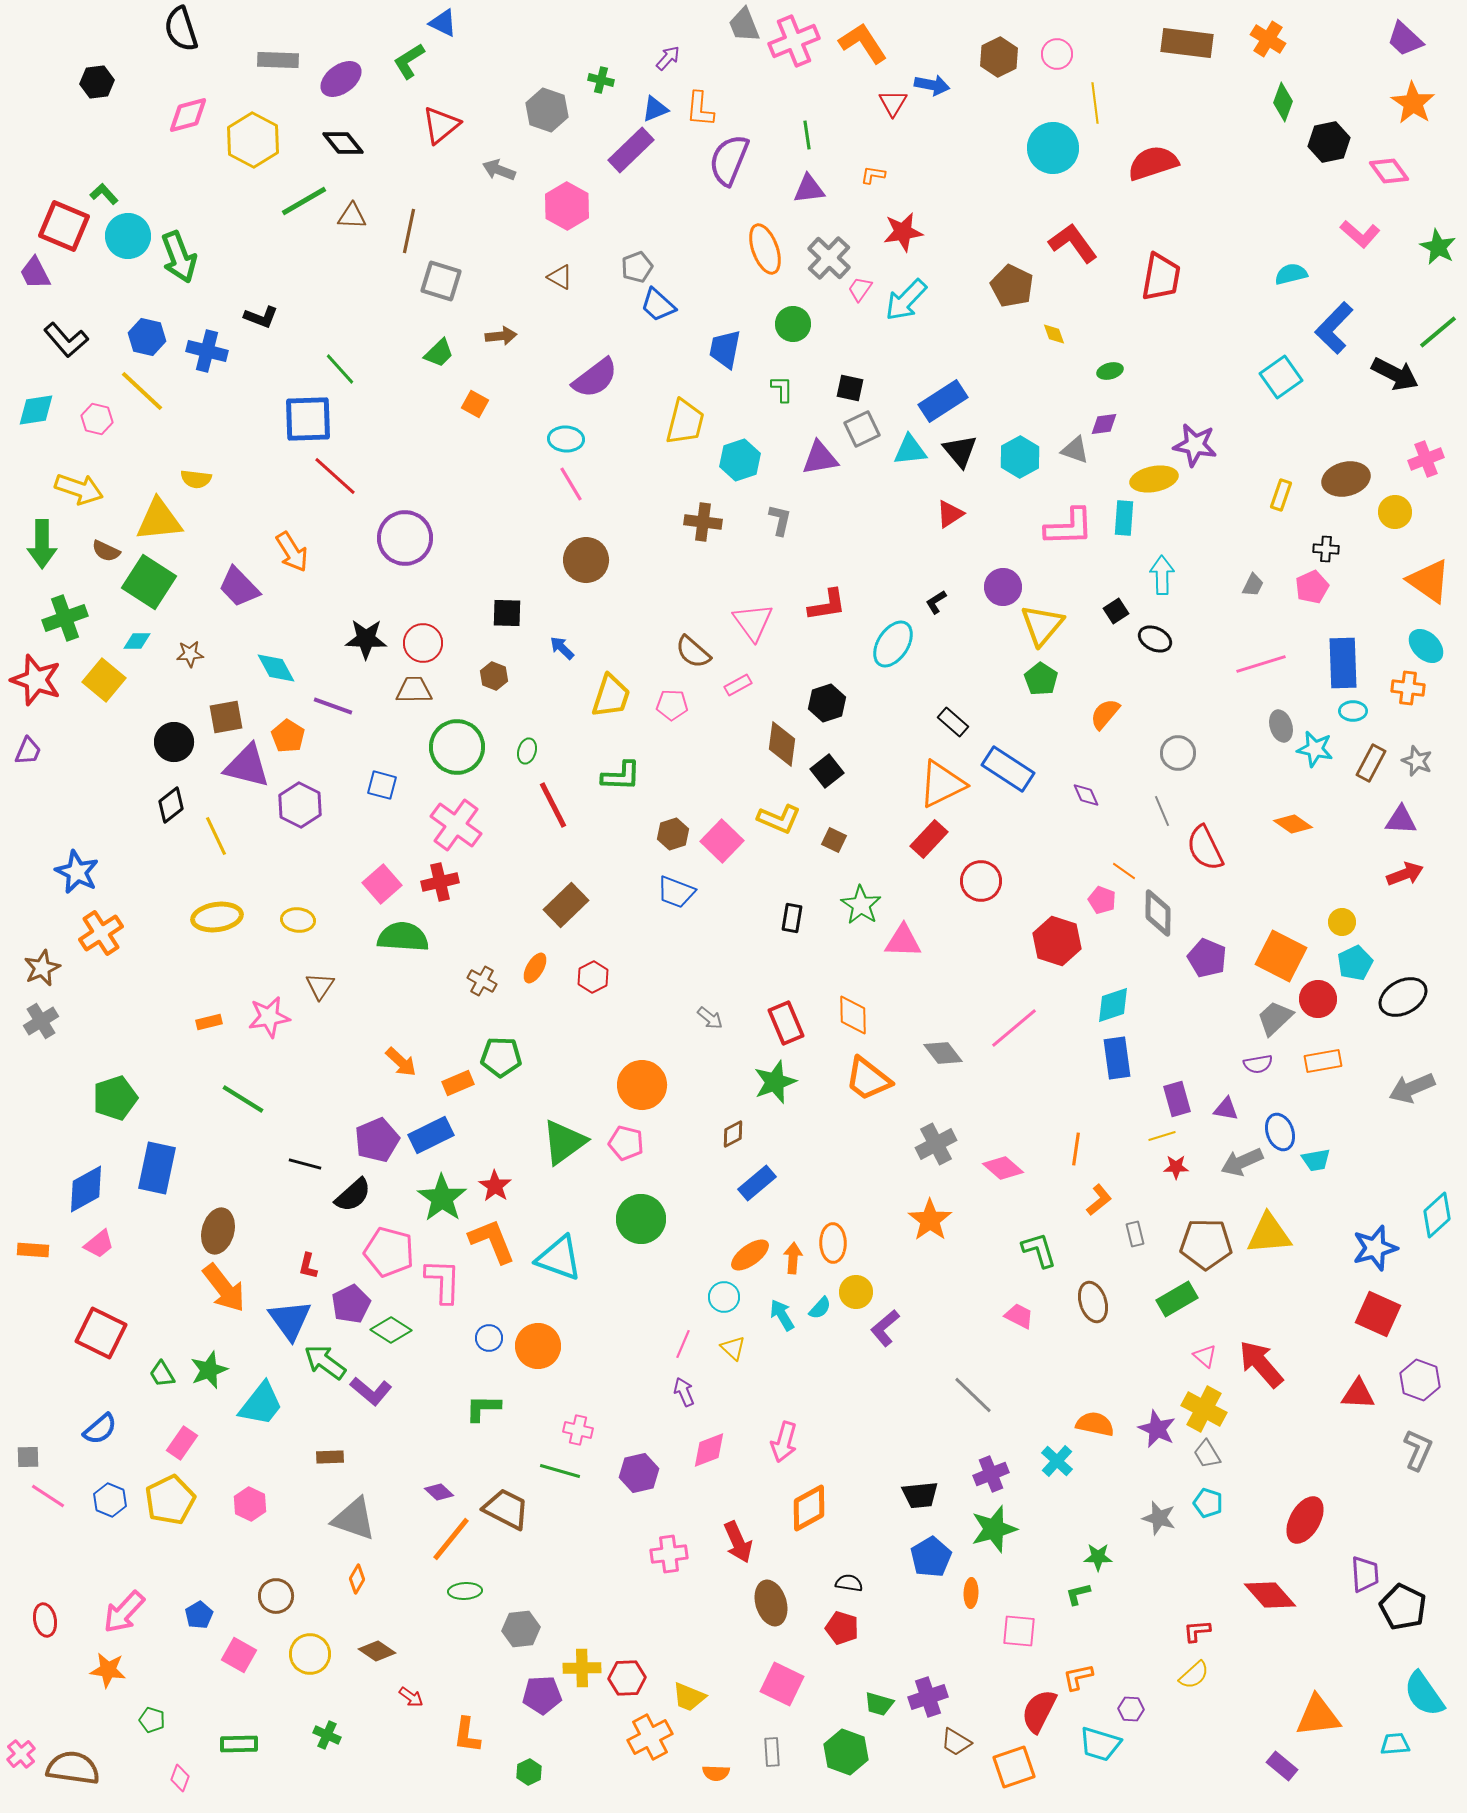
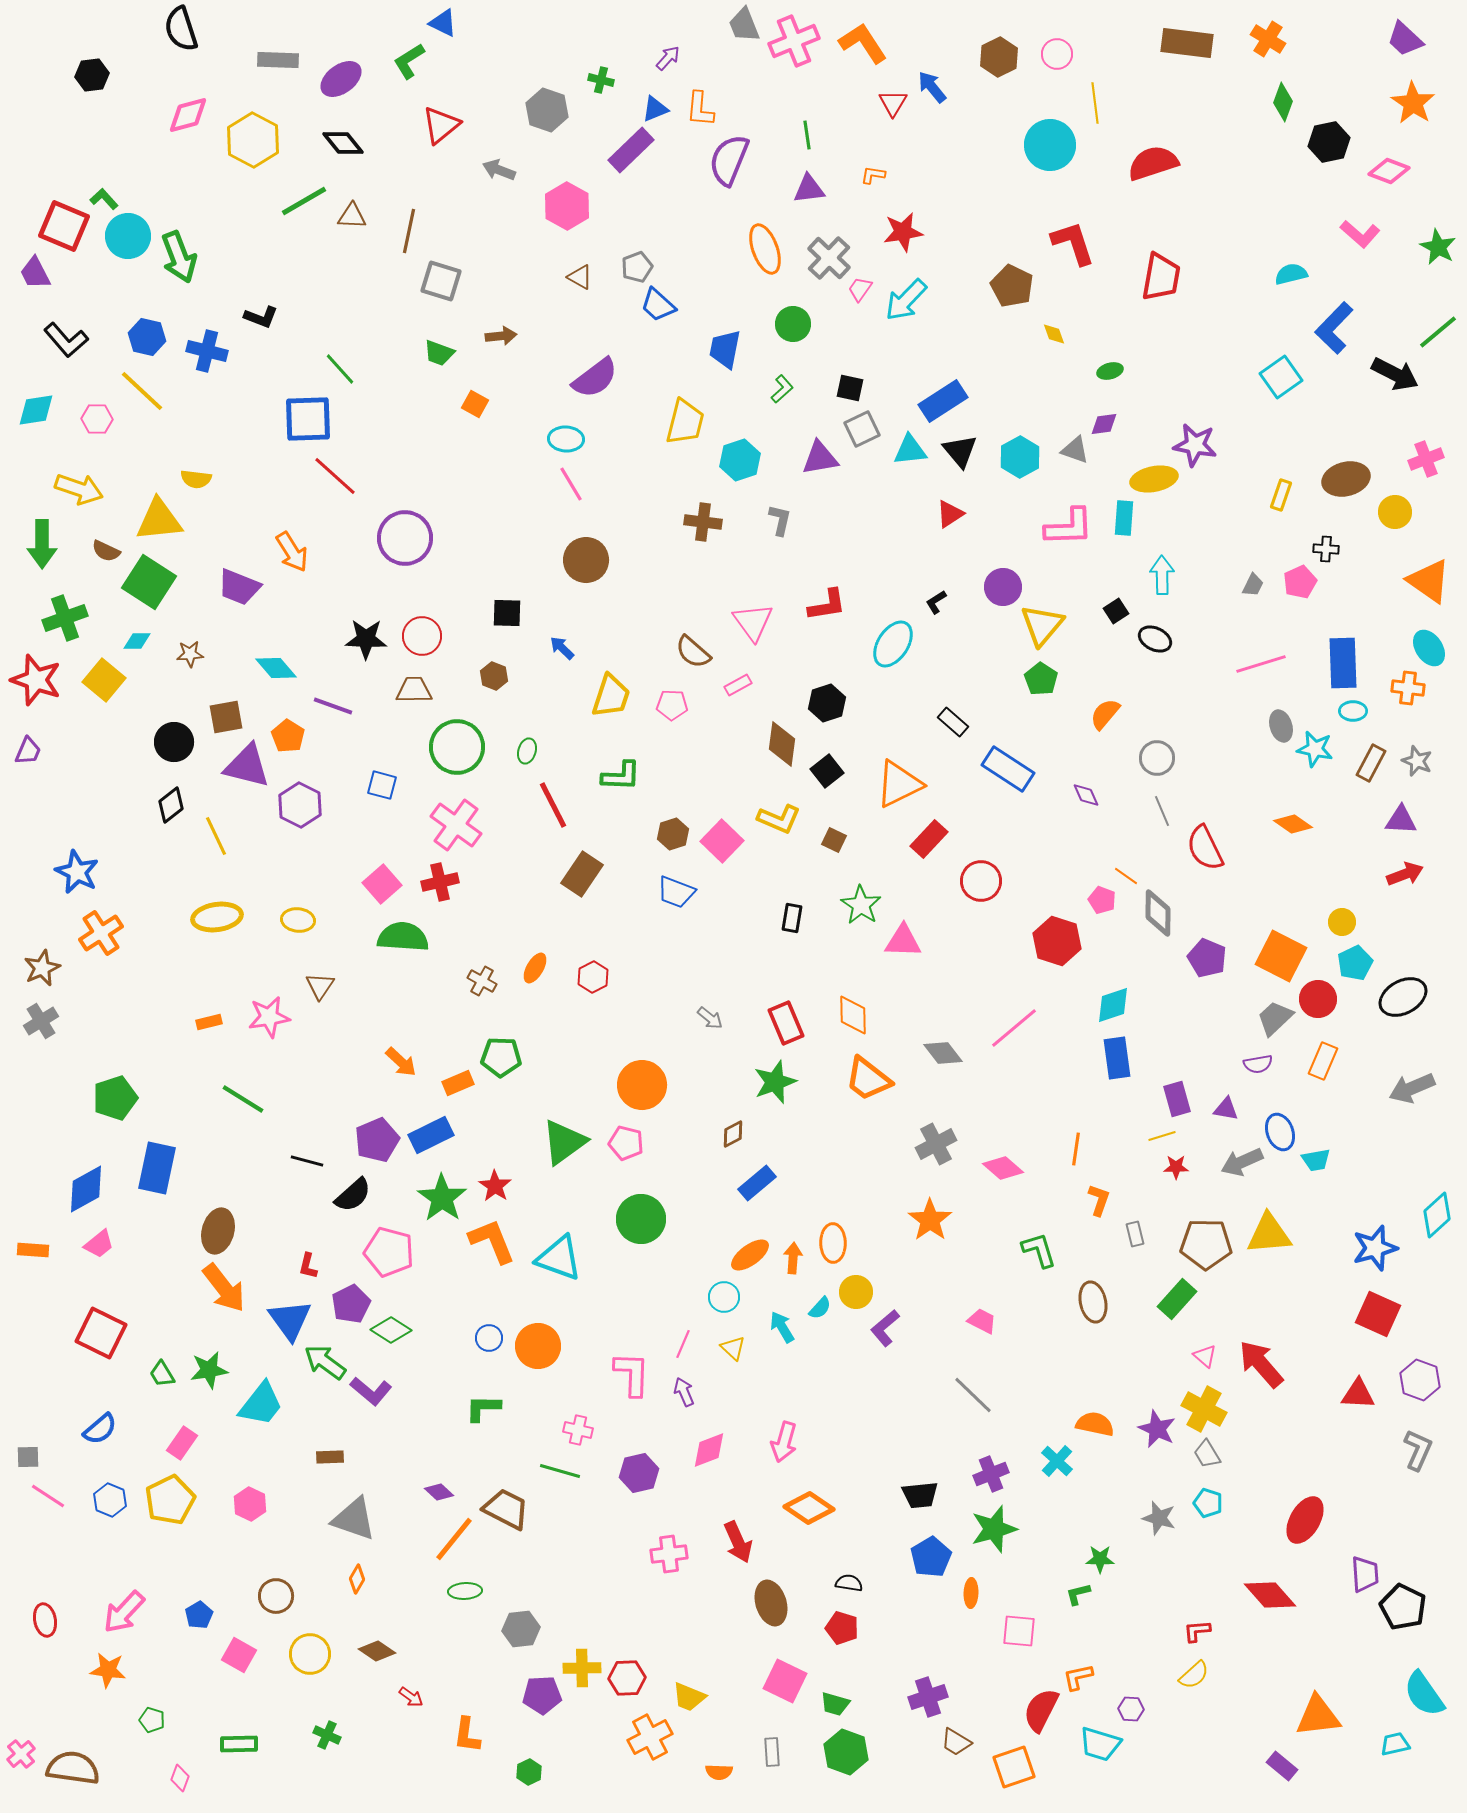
black hexagon at (97, 82): moved 5 px left, 7 px up
blue arrow at (932, 85): moved 2 px down; rotated 140 degrees counterclockwise
cyan circle at (1053, 148): moved 3 px left, 3 px up
pink diamond at (1389, 171): rotated 33 degrees counterclockwise
green L-shape at (104, 194): moved 5 px down
red L-shape at (1073, 243): rotated 18 degrees clockwise
brown triangle at (560, 277): moved 20 px right
green trapezoid at (439, 353): rotated 64 degrees clockwise
green L-shape at (782, 389): rotated 48 degrees clockwise
pink hexagon at (97, 419): rotated 12 degrees counterclockwise
purple trapezoid at (239, 587): rotated 24 degrees counterclockwise
pink pentagon at (1312, 587): moved 12 px left, 5 px up
red circle at (423, 643): moved 1 px left, 7 px up
cyan ellipse at (1426, 646): moved 3 px right, 2 px down; rotated 12 degrees clockwise
cyan diamond at (276, 668): rotated 12 degrees counterclockwise
gray circle at (1178, 753): moved 21 px left, 5 px down
orange triangle at (942, 784): moved 43 px left
orange line at (1124, 871): moved 2 px right, 5 px down
brown rectangle at (566, 905): moved 16 px right, 31 px up; rotated 12 degrees counterclockwise
orange rectangle at (1323, 1061): rotated 57 degrees counterclockwise
black line at (305, 1164): moved 2 px right, 3 px up
orange L-shape at (1099, 1200): rotated 32 degrees counterclockwise
pink L-shape at (443, 1281): moved 189 px right, 93 px down
green rectangle at (1177, 1299): rotated 18 degrees counterclockwise
brown ellipse at (1093, 1302): rotated 6 degrees clockwise
cyan arrow at (782, 1315): moved 12 px down
pink trapezoid at (1019, 1316): moved 37 px left, 5 px down
green star at (209, 1370): rotated 12 degrees clockwise
orange diamond at (809, 1508): rotated 63 degrees clockwise
orange line at (451, 1539): moved 3 px right
green star at (1098, 1557): moved 2 px right, 2 px down
pink square at (782, 1684): moved 3 px right, 3 px up
green trapezoid at (879, 1704): moved 44 px left
red semicircle at (1039, 1711): moved 2 px right, 1 px up
cyan trapezoid at (1395, 1744): rotated 8 degrees counterclockwise
orange semicircle at (716, 1773): moved 3 px right, 1 px up
